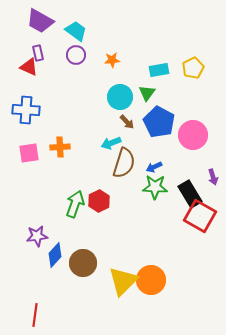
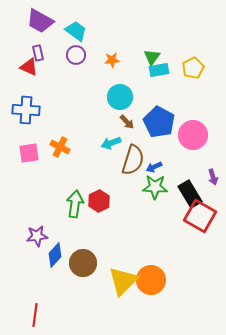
green triangle: moved 5 px right, 36 px up
orange cross: rotated 30 degrees clockwise
brown semicircle: moved 9 px right, 3 px up
green arrow: rotated 12 degrees counterclockwise
